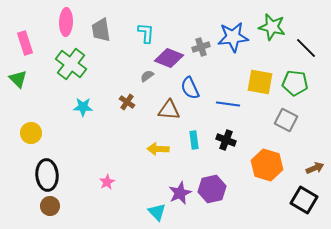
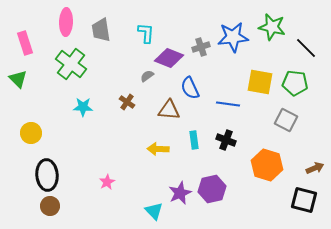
black square: rotated 16 degrees counterclockwise
cyan triangle: moved 3 px left, 1 px up
